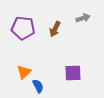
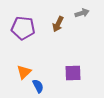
gray arrow: moved 1 px left, 5 px up
brown arrow: moved 3 px right, 5 px up
